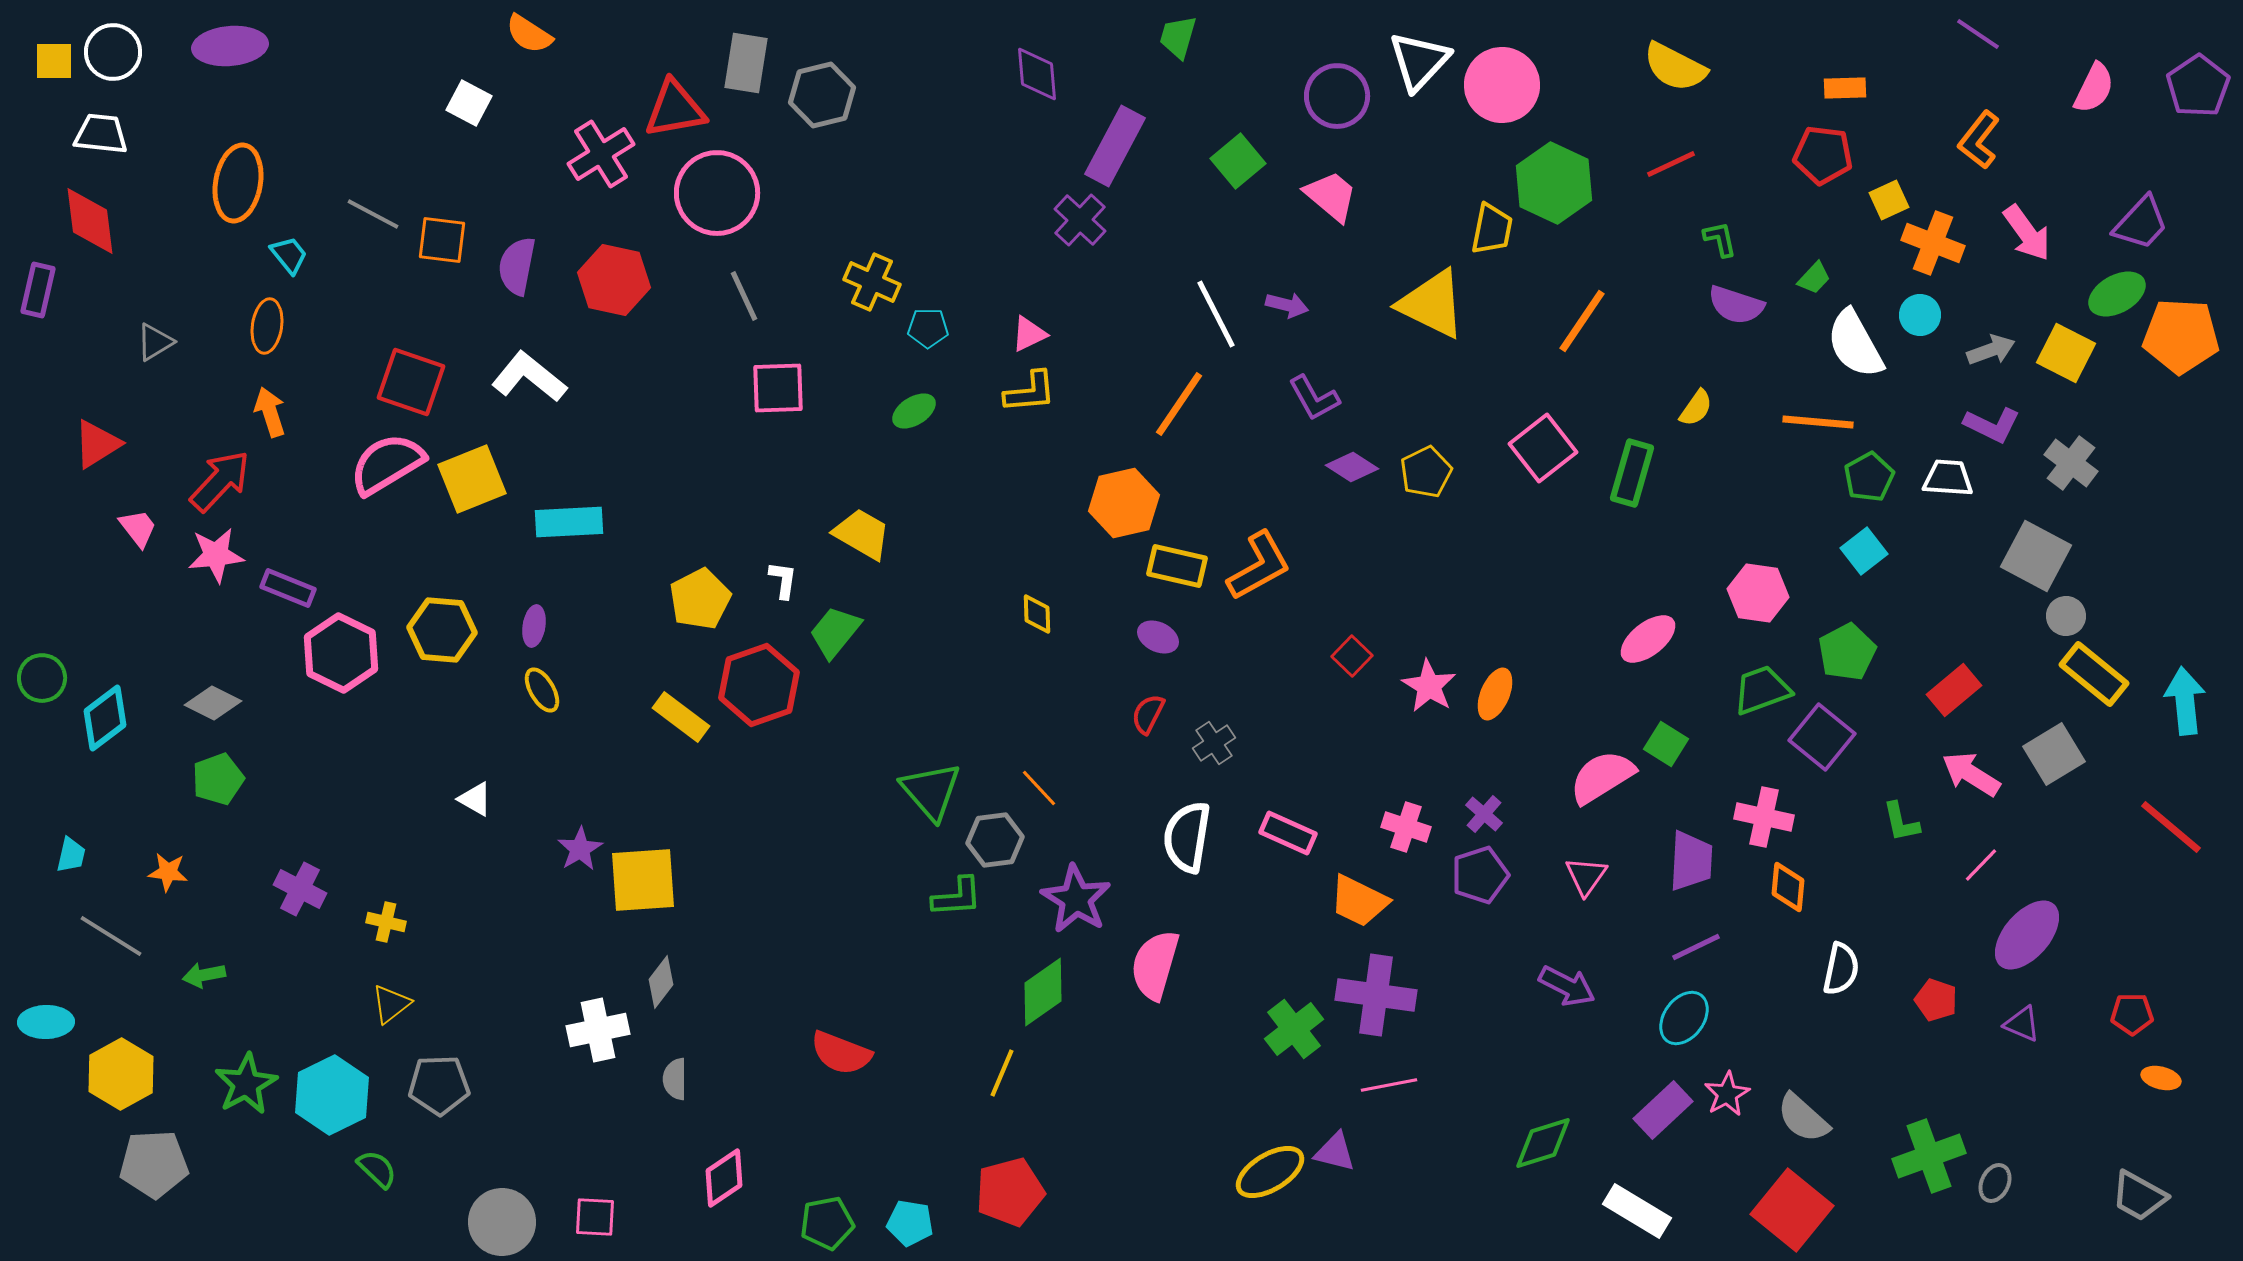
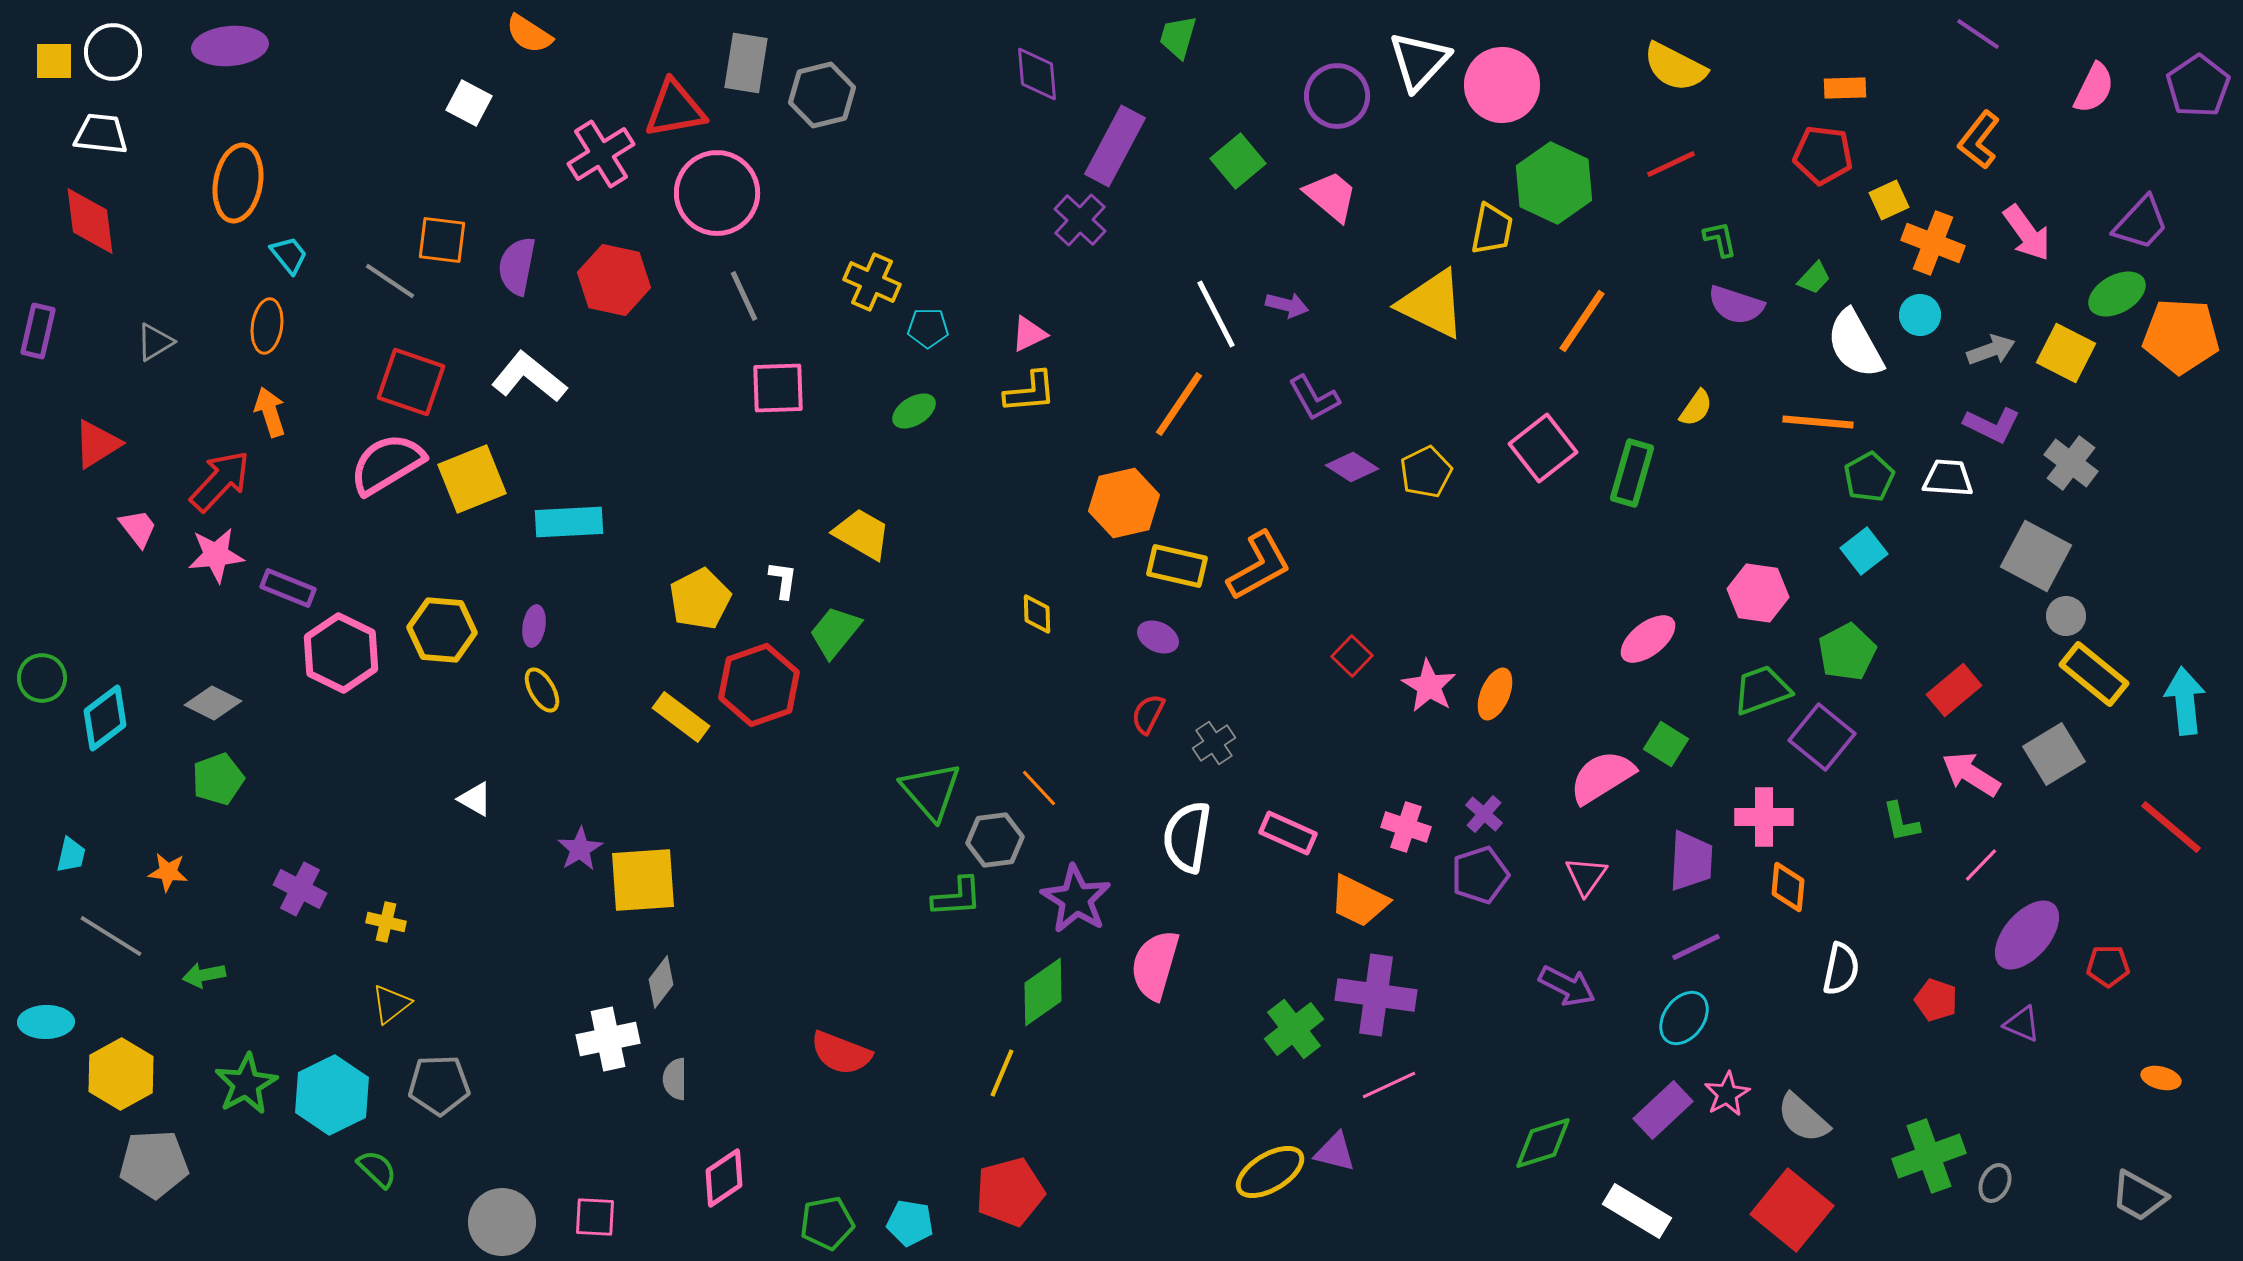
gray line at (373, 214): moved 17 px right, 67 px down; rotated 6 degrees clockwise
purple rectangle at (38, 290): moved 41 px down
pink cross at (1764, 817): rotated 12 degrees counterclockwise
red pentagon at (2132, 1014): moved 24 px left, 48 px up
white cross at (598, 1030): moved 10 px right, 9 px down
pink line at (1389, 1085): rotated 14 degrees counterclockwise
